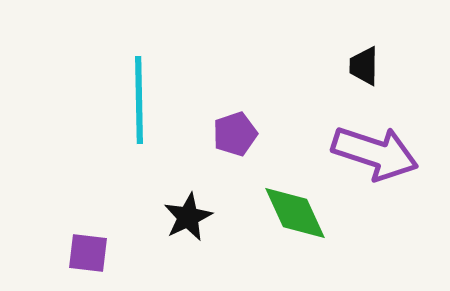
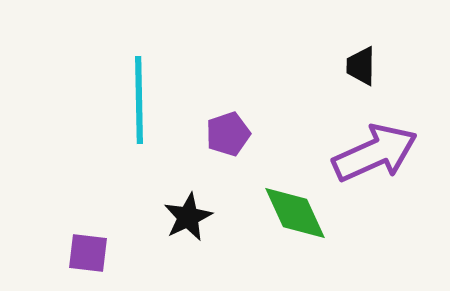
black trapezoid: moved 3 px left
purple pentagon: moved 7 px left
purple arrow: rotated 42 degrees counterclockwise
